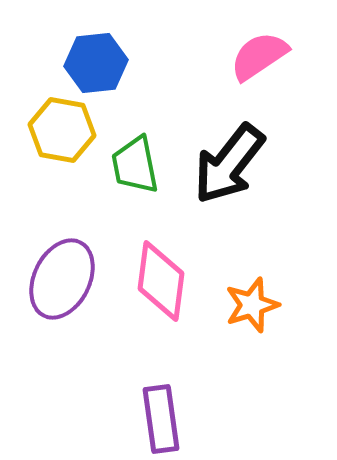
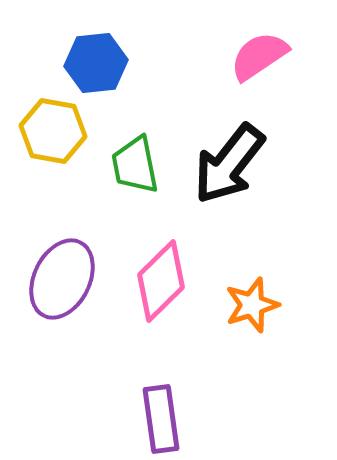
yellow hexagon: moved 9 px left, 1 px down
pink diamond: rotated 38 degrees clockwise
